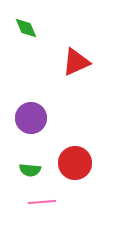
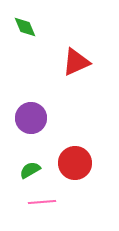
green diamond: moved 1 px left, 1 px up
green semicircle: rotated 145 degrees clockwise
